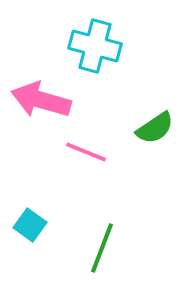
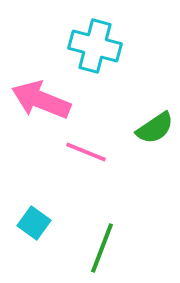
pink arrow: rotated 6 degrees clockwise
cyan square: moved 4 px right, 2 px up
